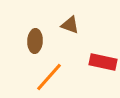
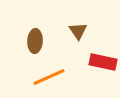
brown triangle: moved 8 px right, 6 px down; rotated 36 degrees clockwise
orange line: rotated 24 degrees clockwise
